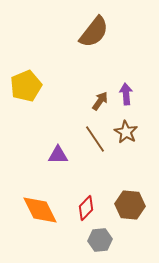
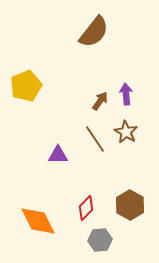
brown hexagon: rotated 24 degrees clockwise
orange diamond: moved 2 px left, 11 px down
